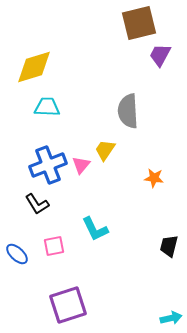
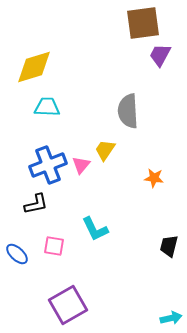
brown square: moved 4 px right; rotated 6 degrees clockwise
black L-shape: moved 1 px left; rotated 70 degrees counterclockwise
pink square: rotated 20 degrees clockwise
purple square: rotated 12 degrees counterclockwise
